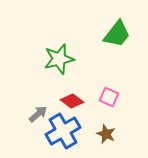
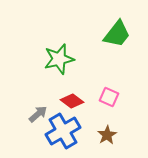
brown star: moved 1 px right, 1 px down; rotated 18 degrees clockwise
